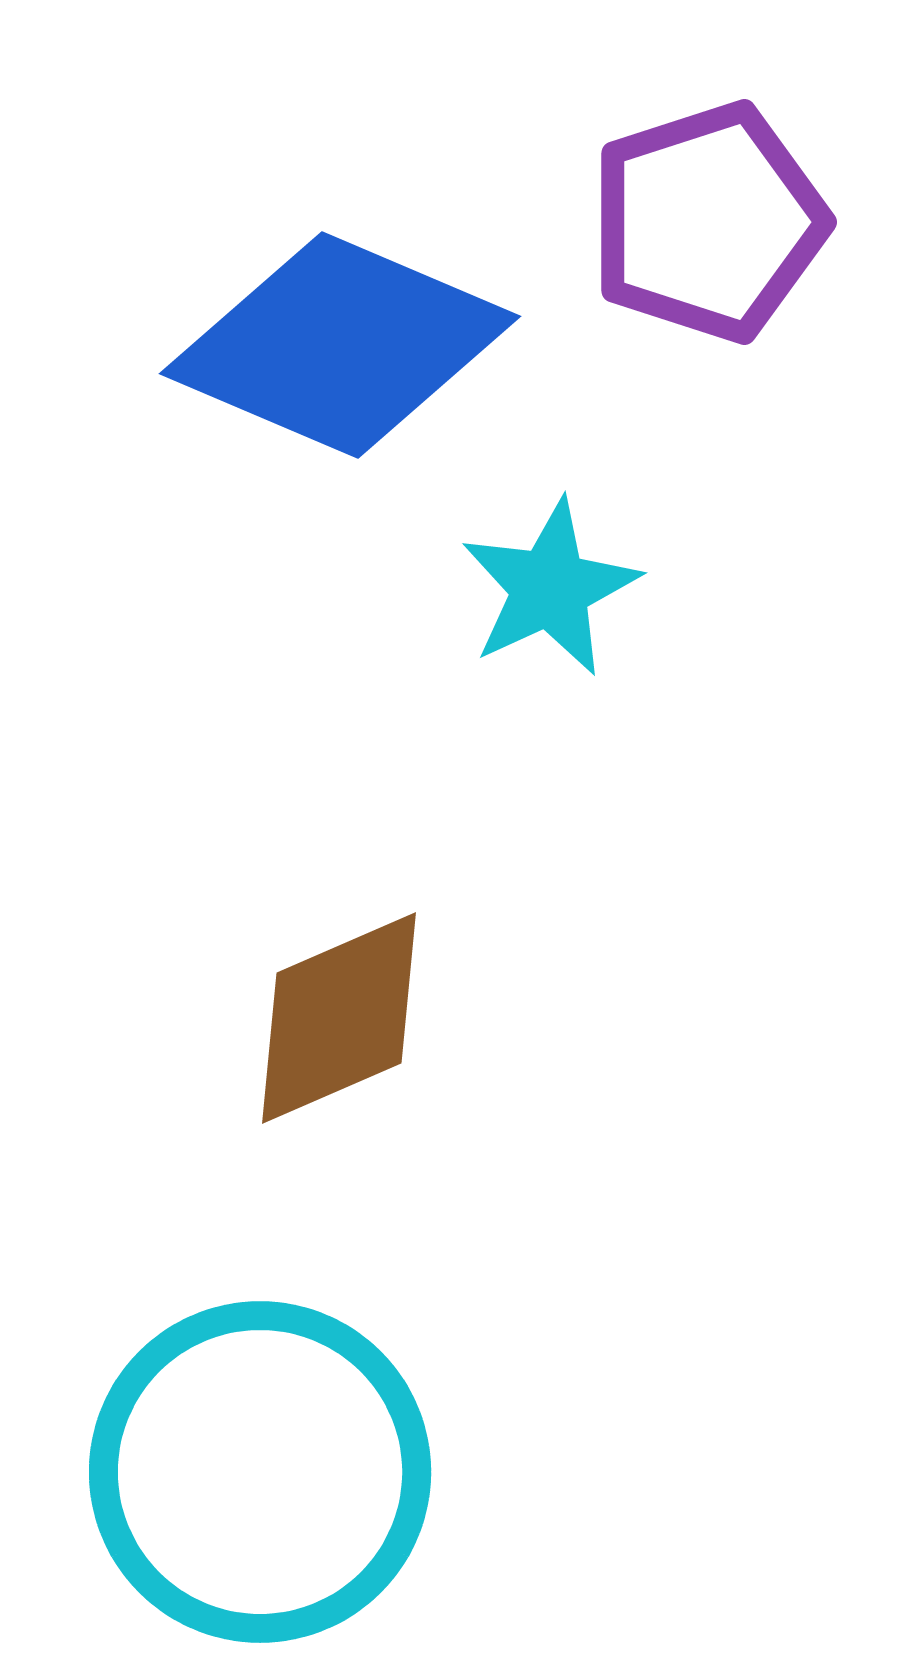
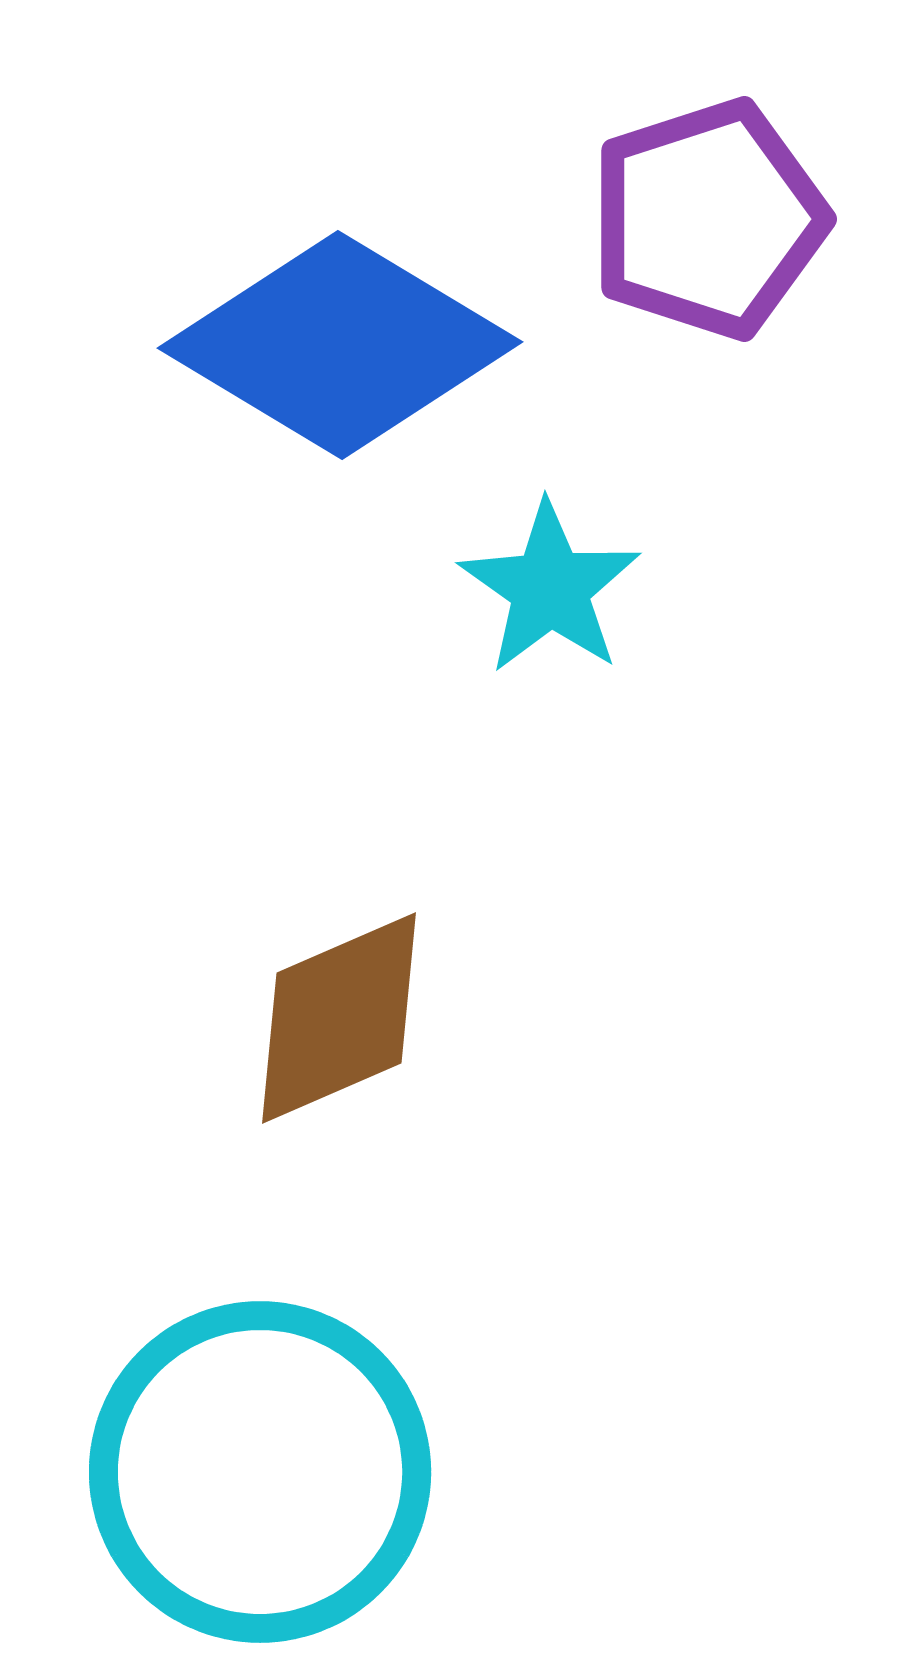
purple pentagon: moved 3 px up
blue diamond: rotated 8 degrees clockwise
cyan star: rotated 12 degrees counterclockwise
